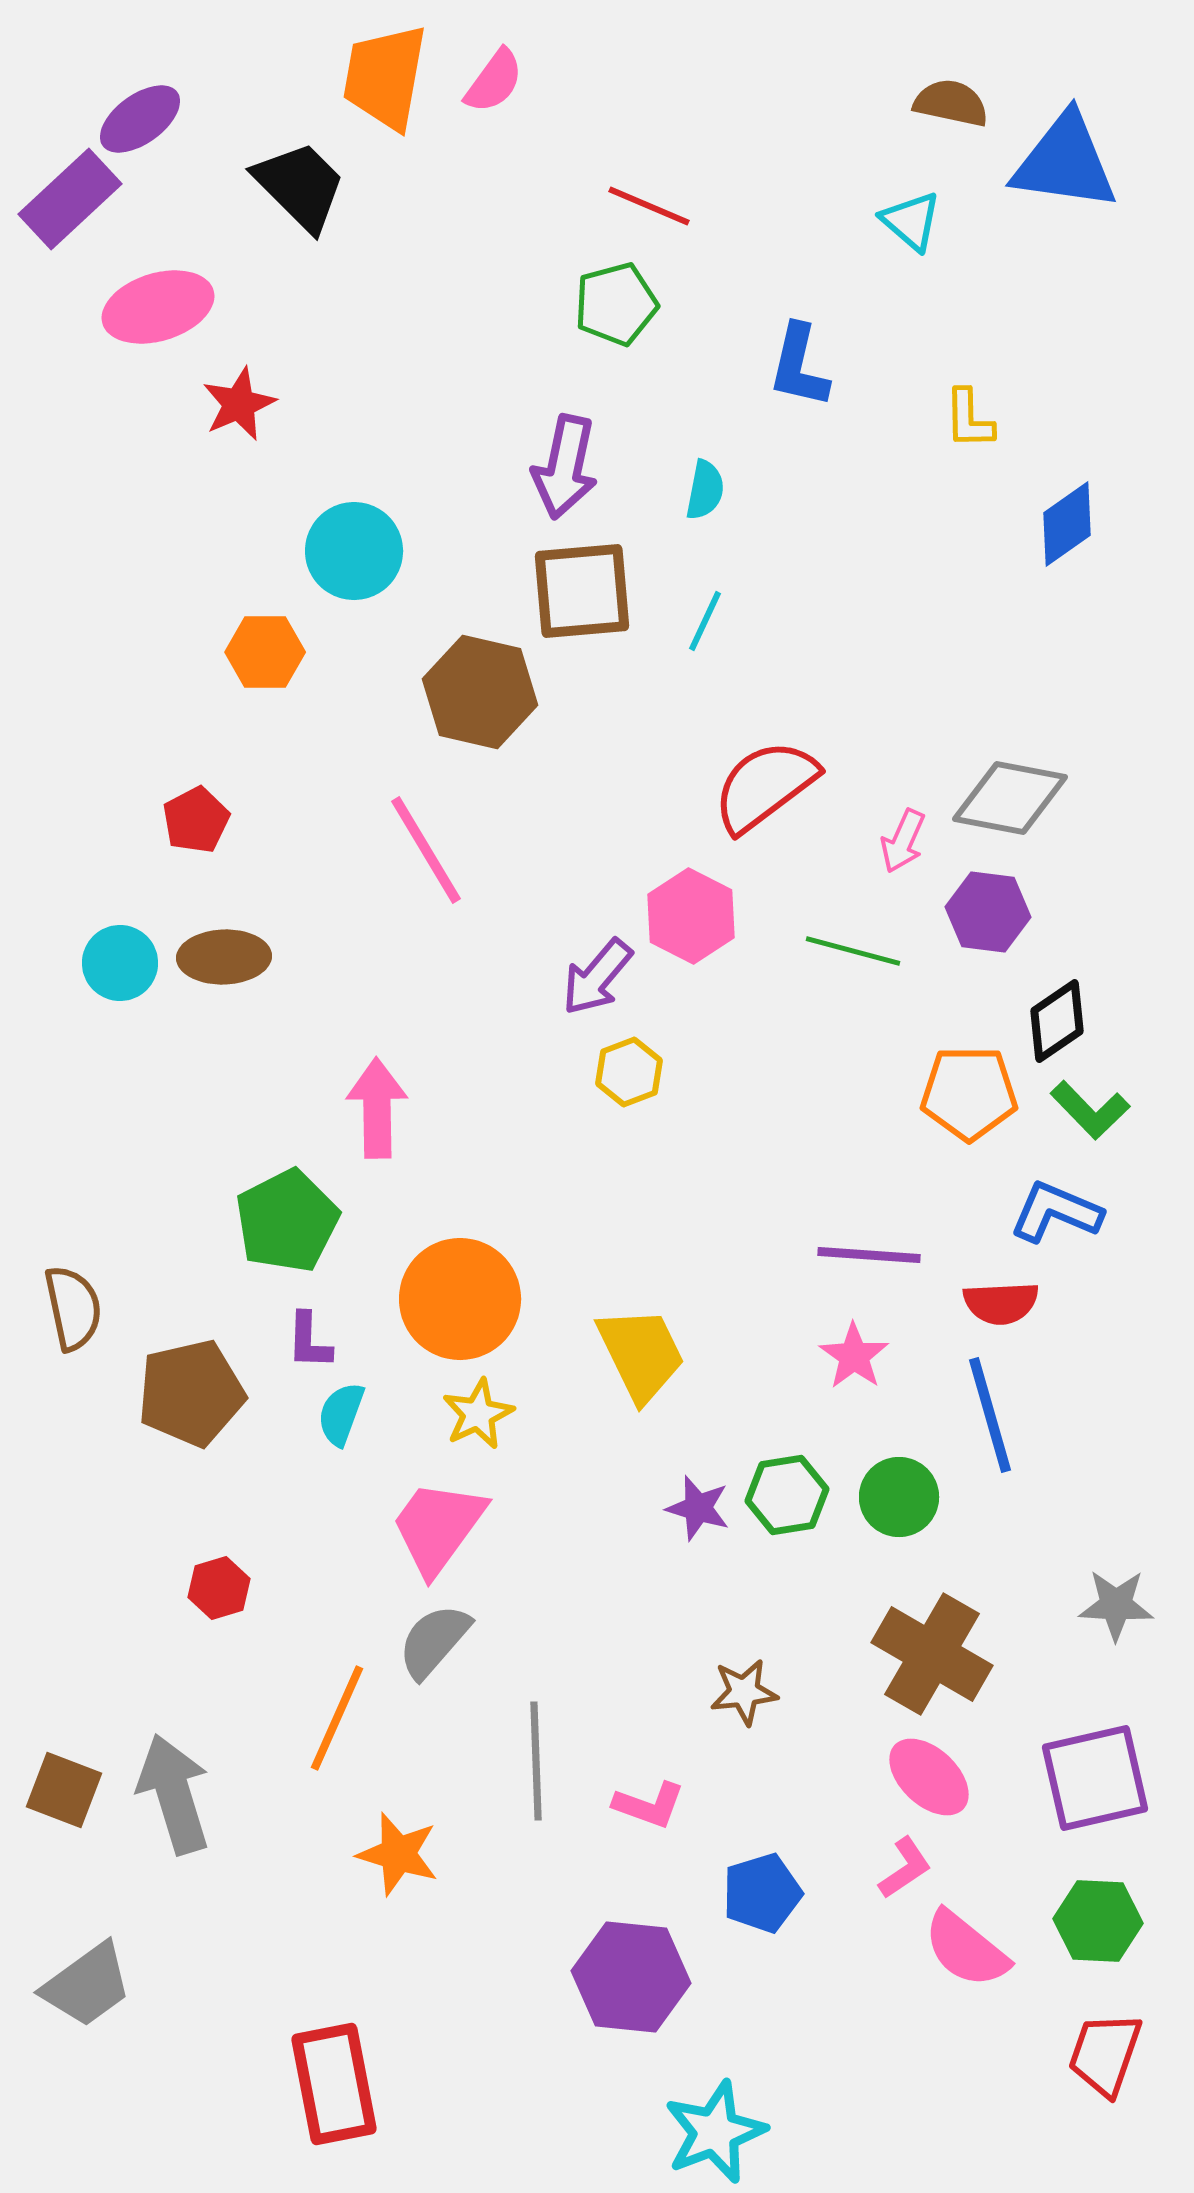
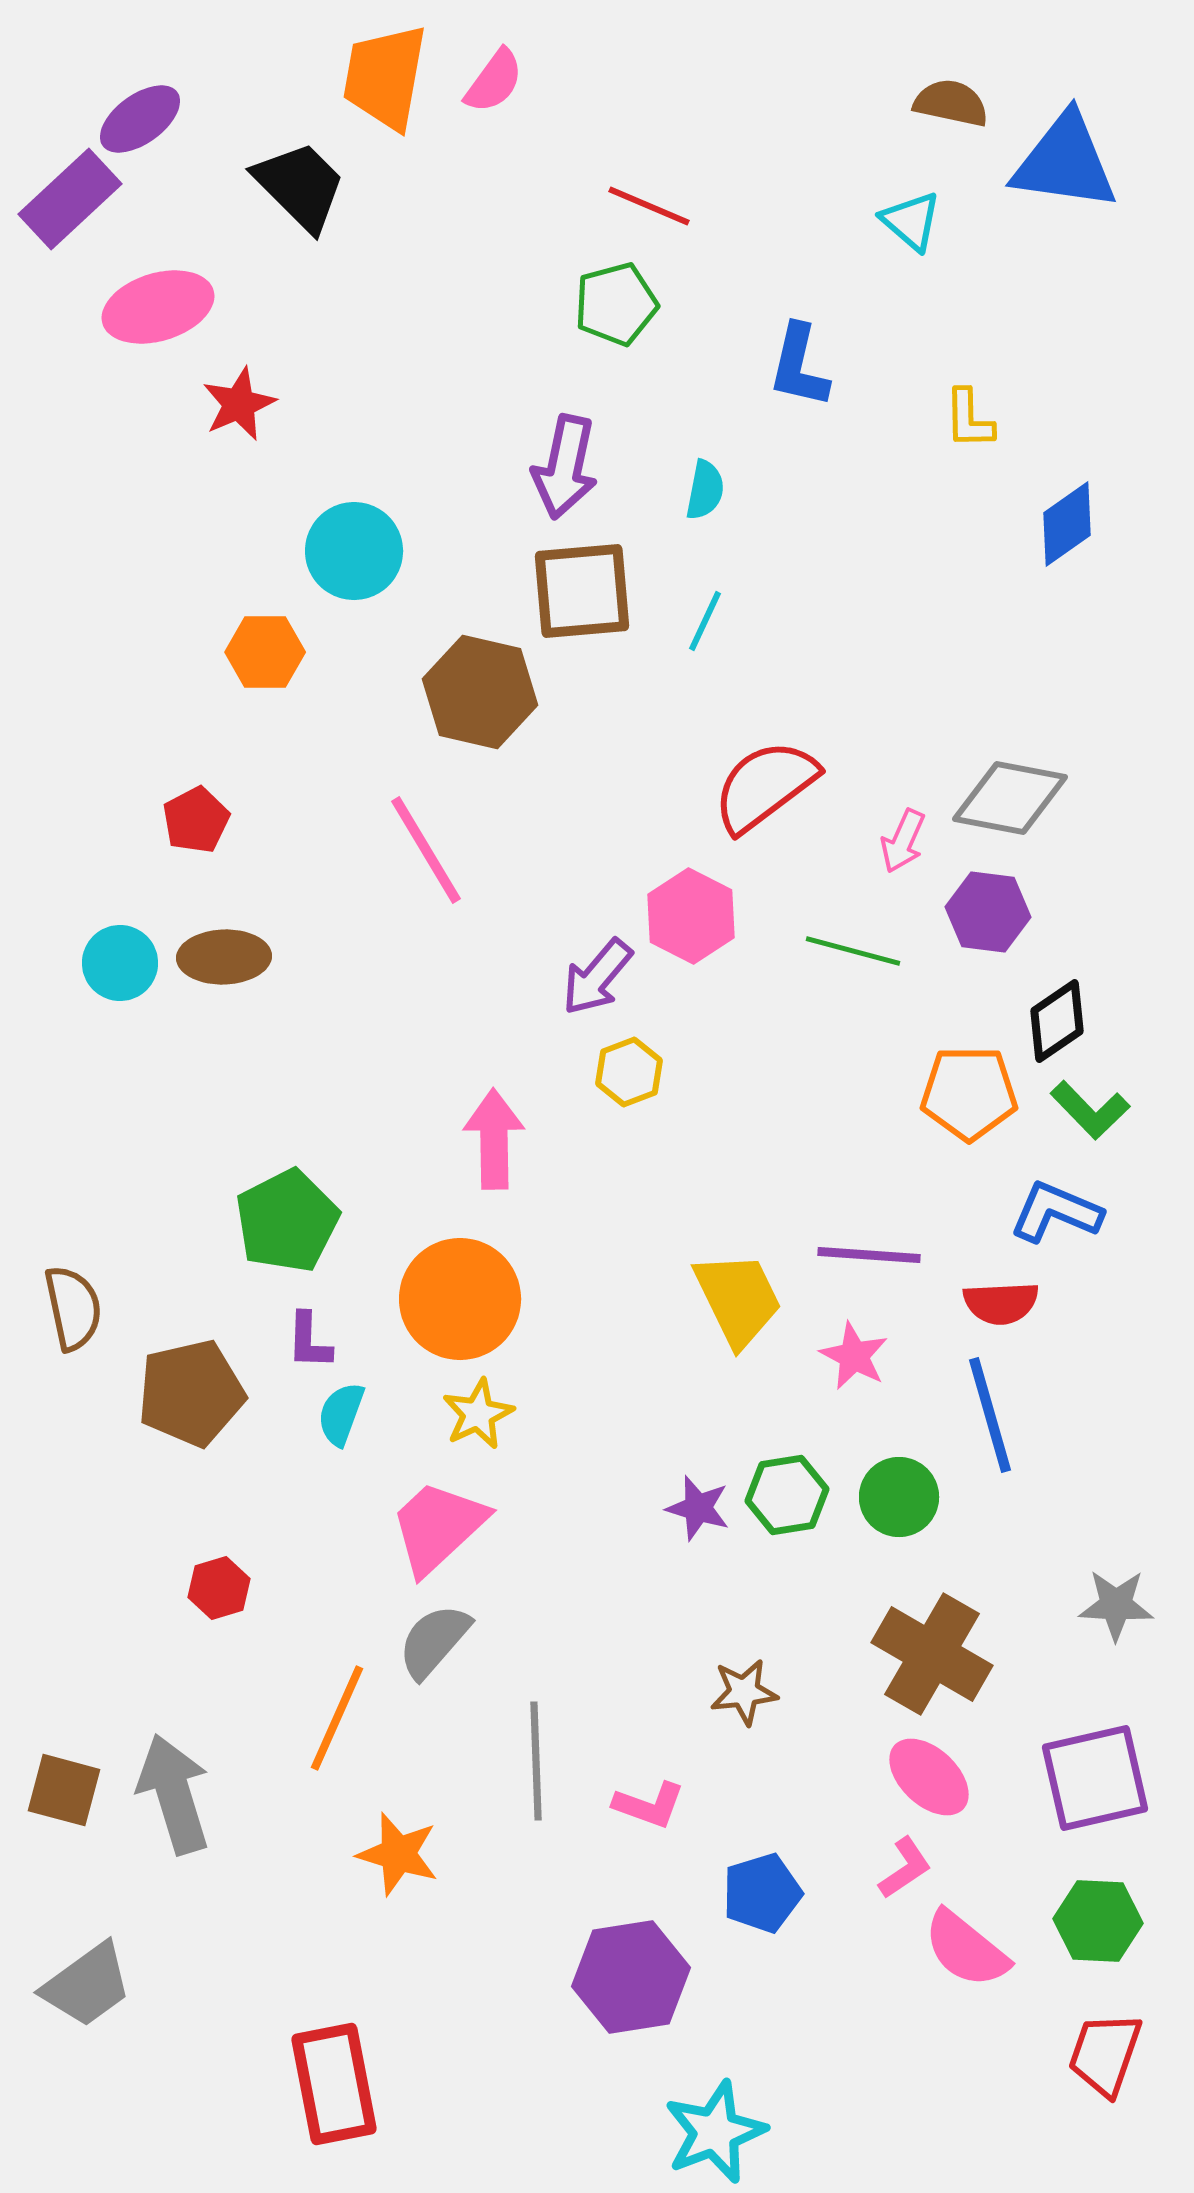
pink arrow at (377, 1108): moved 117 px right, 31 px down
yellow trapezoid at (641, 1354): moved 97 px right, 55 px up
pink star at (854, 1356): rotated 8 degrees counterclockwise
pink trapezoid at (438, 1527): rotated 11 degrees clockwise
brown square at (64, 1790): rotated 6 degrees counterclockwise
purple hexagon at (631, 1977): rotated 15 degrees counterclockwise
